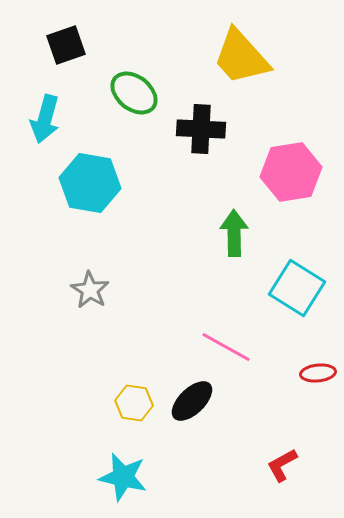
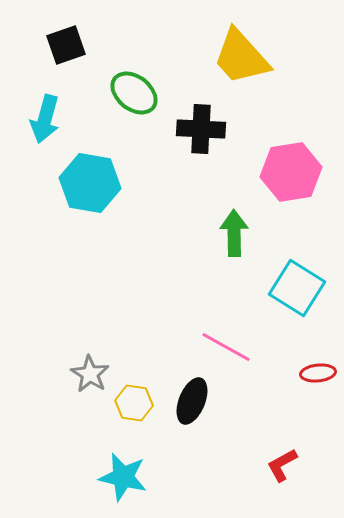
gray star: moved 84 px down
black ellipse: rotated 24 degrees counterclockwise
